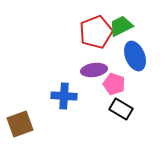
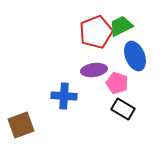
pink pentagon: moved 3 px right, 1 px up
black rectangle: moved 2 px right
brown square: moved 1 px right, 1 px down
